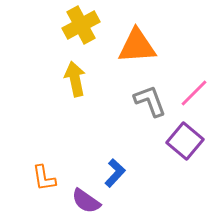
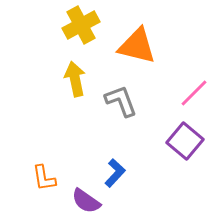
orange triangle: rotated 18 degrees clockwise
gray L-shape: moved 29 px left
